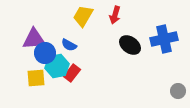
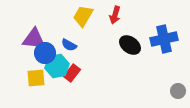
purple triangle: rotated 10 degrees clockwise
